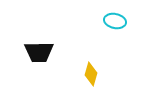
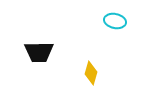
yellow diamond: moved 1 px up
